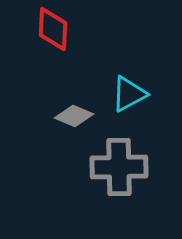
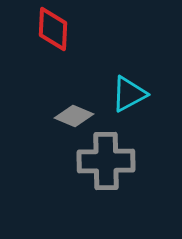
gray cross: moved 13 px left, 6 px up
